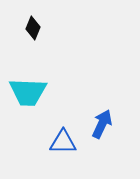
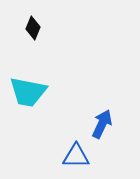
cyan trapezoid: rotated 9 degrees clockwise
blue triangle: moved 13 px right, 14 px down
